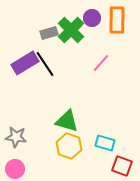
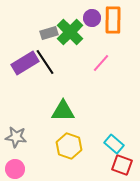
orange rectangle: moved 4 px left
green cross: moved 1 px left, 2 px down
black line: moved 2 px up
green triangle: moved 4 px left, 10 px up; rotated 15 degrees counterclockwise
cyan rectangle: moved 9 px right, 1 px down; rotated 24 degrees clockwise
red square: moved 1 px up
